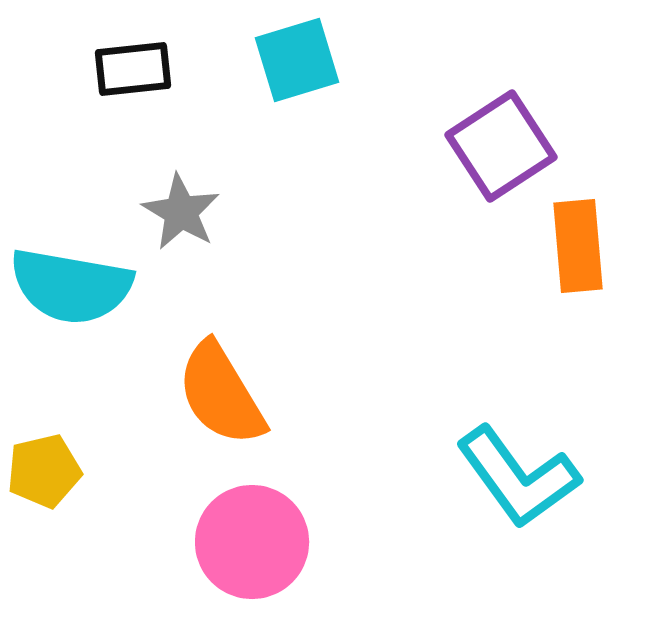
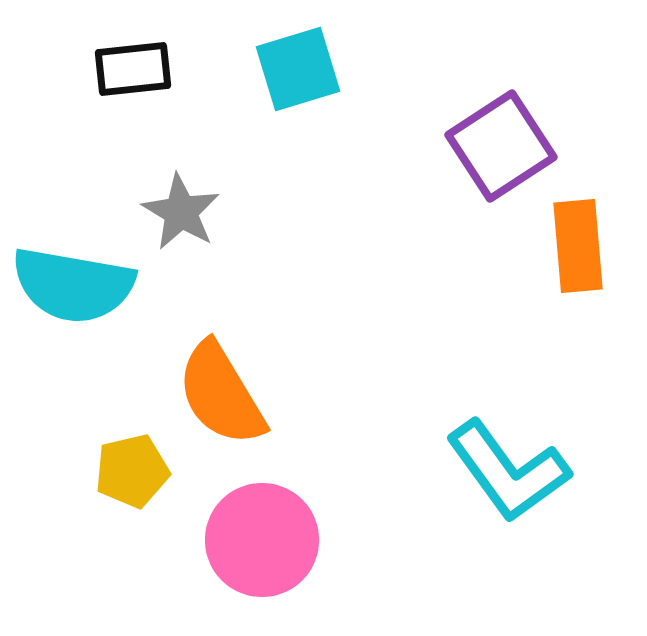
cyan square: moved 1 px right, 9 px down
cyan semicircle: moved 2 px right, 1 px up
yellow pentagon: moved 88 px right
cyan L-shape: moved 10 px left, 6 px up
pink circle: moved 10 px right, 2 px up
